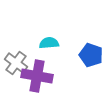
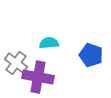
purple cross: moved 1 px right, 1 px down
